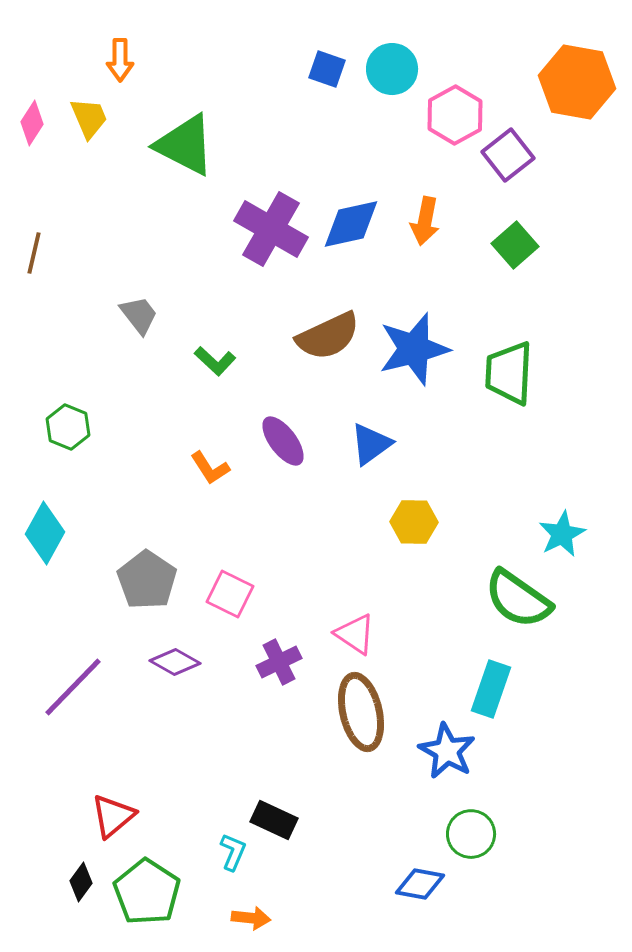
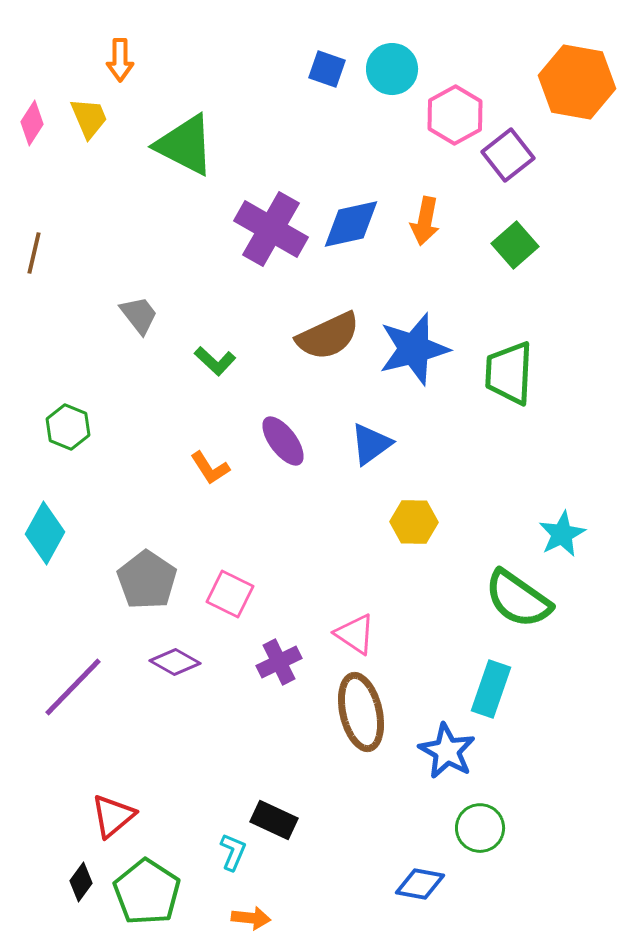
green circle at (471, 834): moved 9 px right, 6 px up
